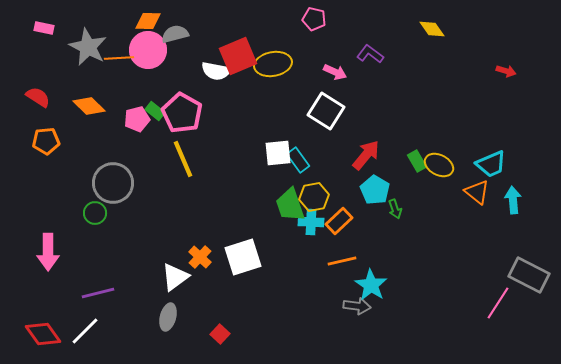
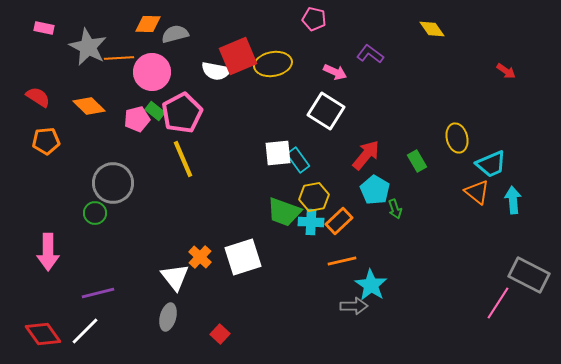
orange diamond at (148, 21): moved 3 px down
pink circle at (148, 50): moved 4 px right, 22 px down
red arrow at (506, 71): rotated 18 degrees clockwise
pink pentagon at (182, 113): rotated 15 degrees clockwise
yellow ellipse at (439, 165): moved 18 px right, 27 px up; rotated 48 degrees clockwise
green trapezoid at (290, 205): moved 6 px left, 7 px down; rotated 51 degrees counterclockwise
white triangle at (175, 277): rotated 32 degrees counterclockwise
gray arrow at (357, 306): moved 3 px left; rotated 8 degrees counterclockwise
